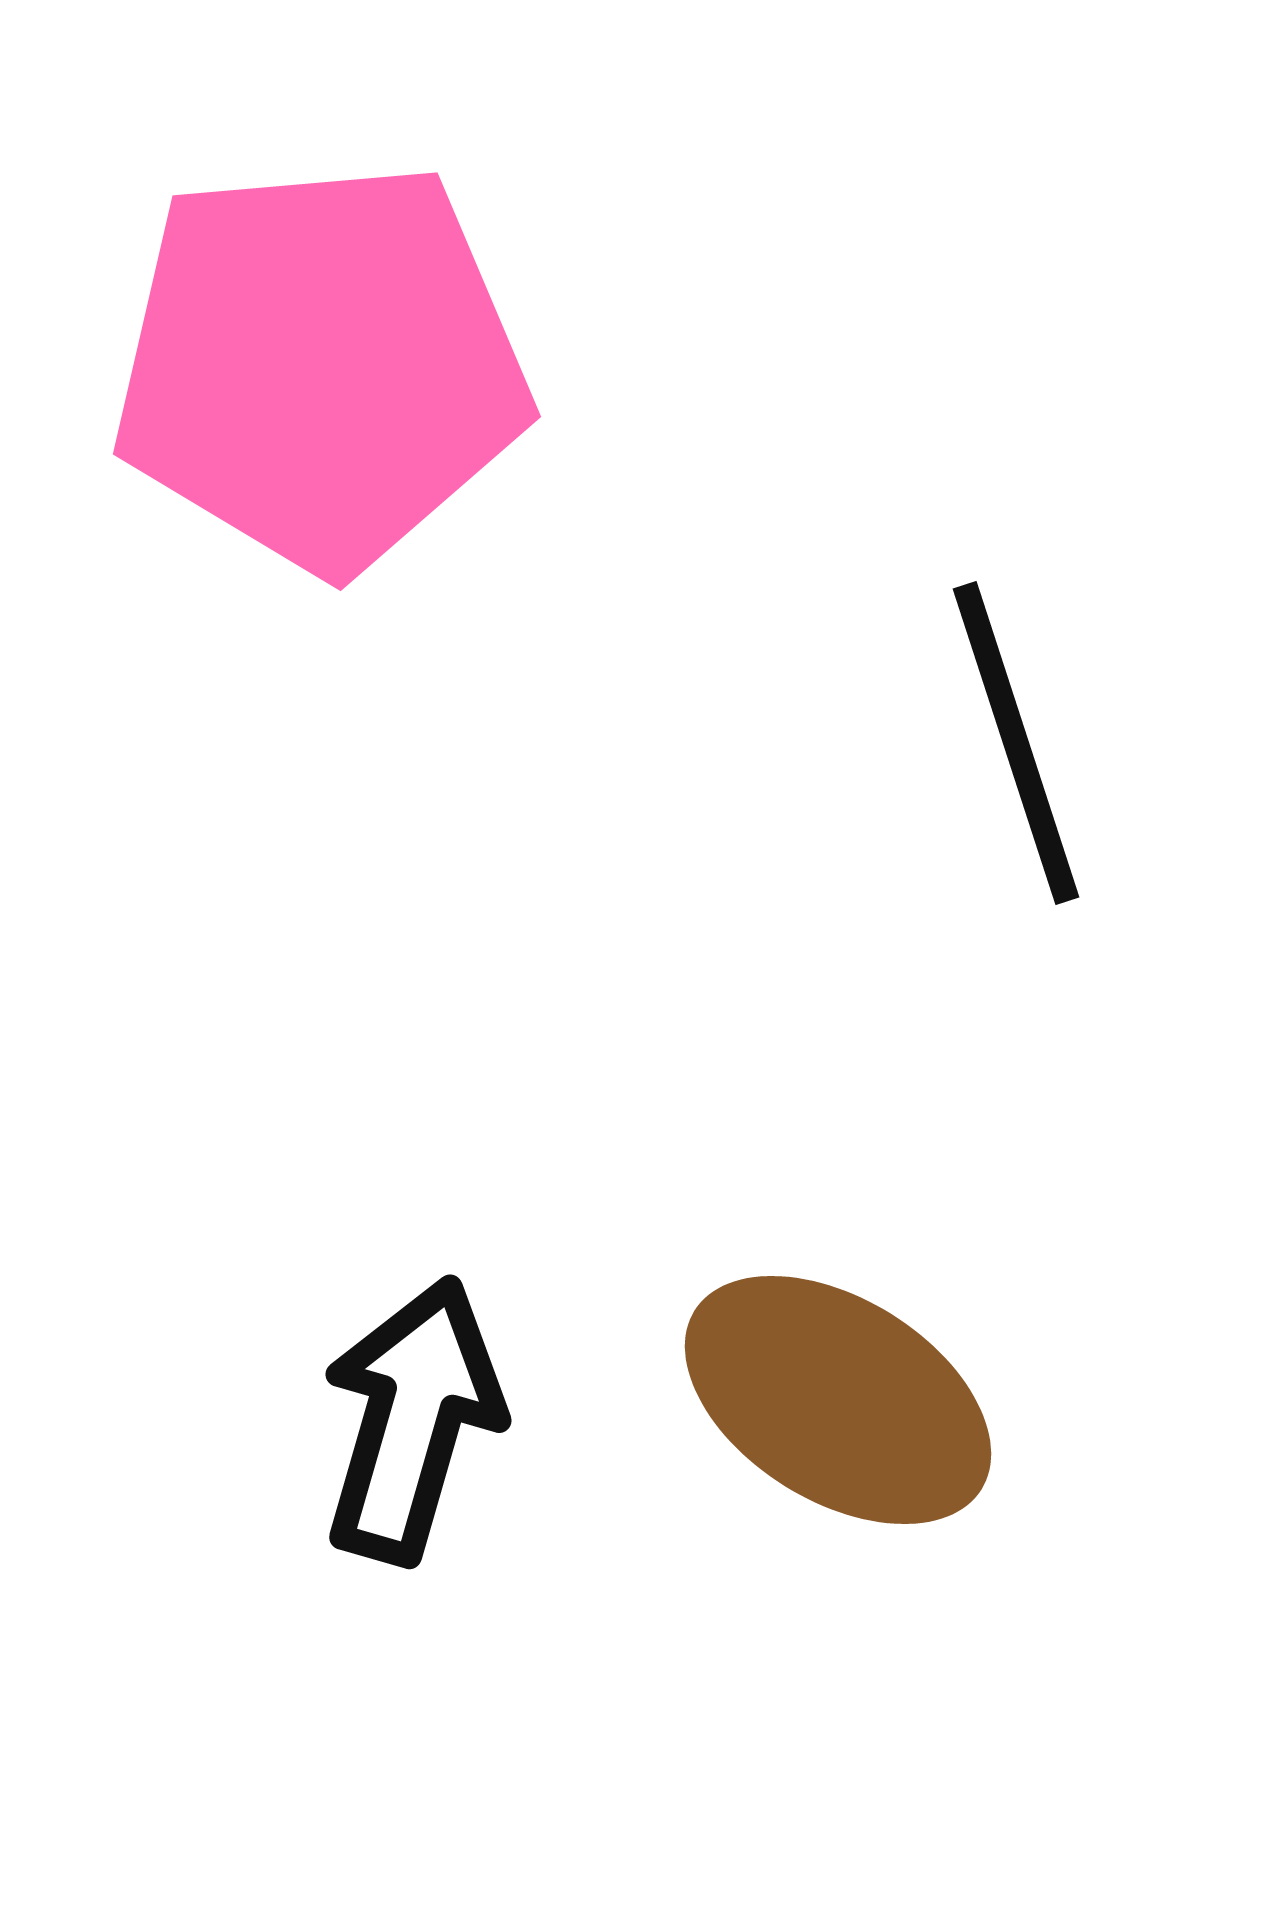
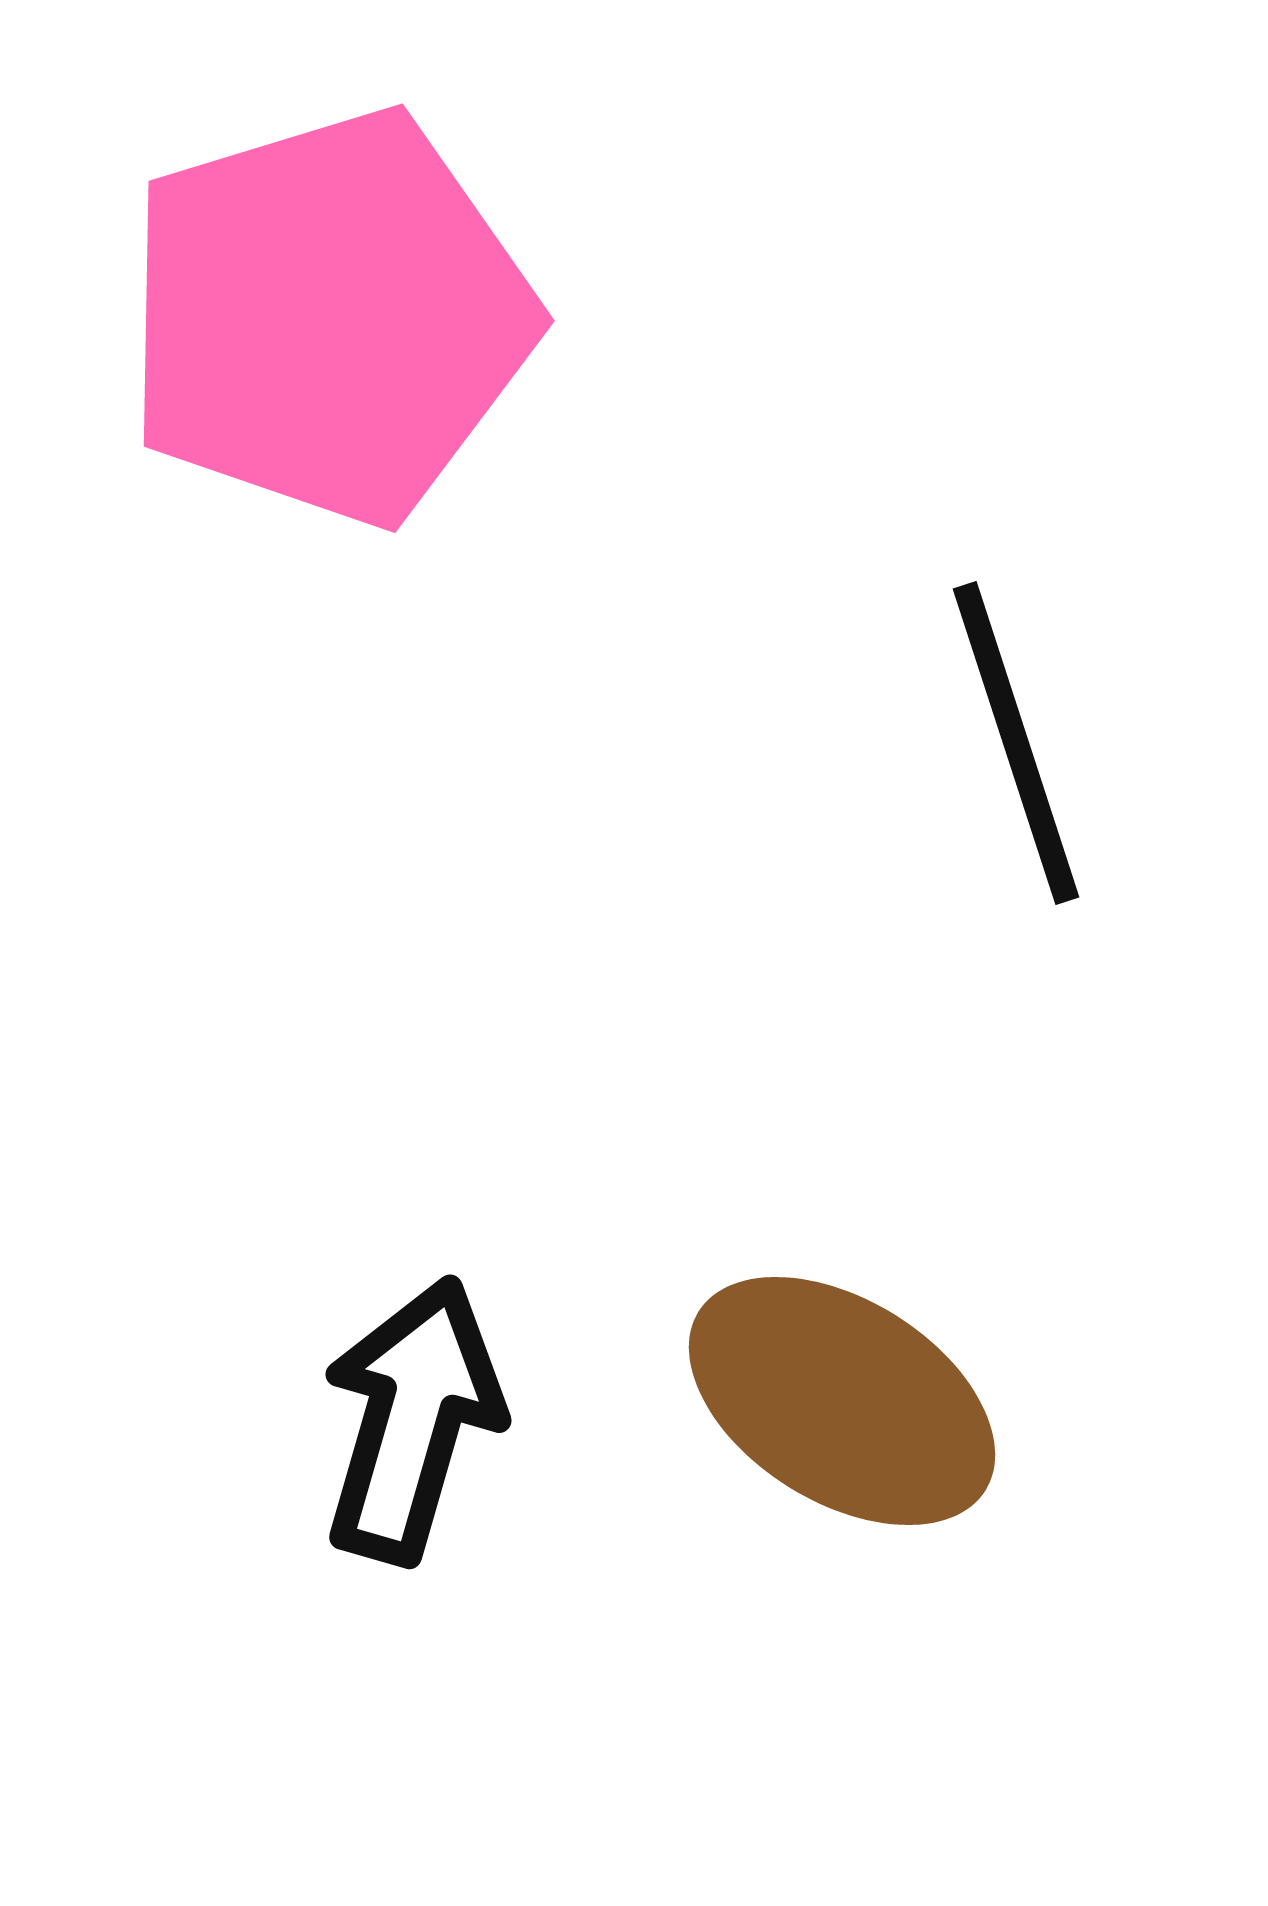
pink pentagon: moved 8 px right, 49 px up; rotated 12 degrees counterclockwise
brown ellipse: moved 4 px right, 1 px down
